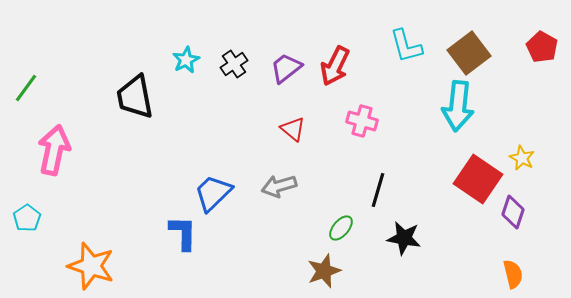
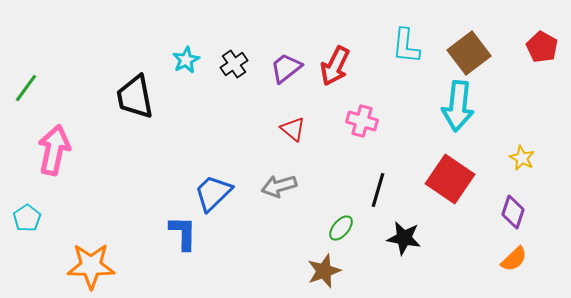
cyan L-shape: rotated 21 degrees clockwise
red square: moved 28 px left
orange star: rotated 18 degrees counterclockwise
orange semicircle: moved 1 px right, 15 px up; rotated 60 degrees clockwise
